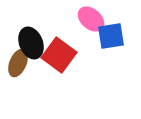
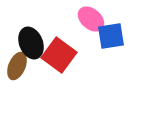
brown ellipse: moved 1 px left, 3 px down
